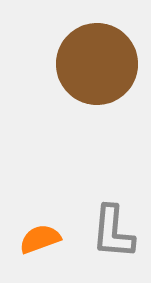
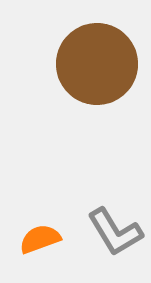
gray L-shape: moved 2 px right; rotated 36 degrees counterclockwise
